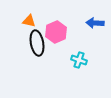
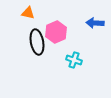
orange triangle: moved 1 px left, 8 px up
black ellipse: moved 1 px up
cyan cross: moved 5 px left
